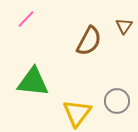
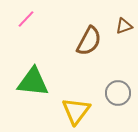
brown triangle: rotated 36 degrees clockwise
gray circle: moved 1 px right, 8 px up
yellow triangle: moved 1 px left, 2 px up
